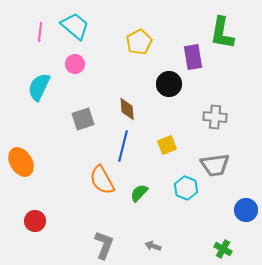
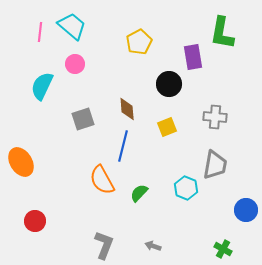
cyan trapezoid: moved 3 px left
cyan semicircle: moved 3 px right, 1 px up
yellow square: moved 18 px up
gray trapezoid: rotated 72 degrees counterclockwise
